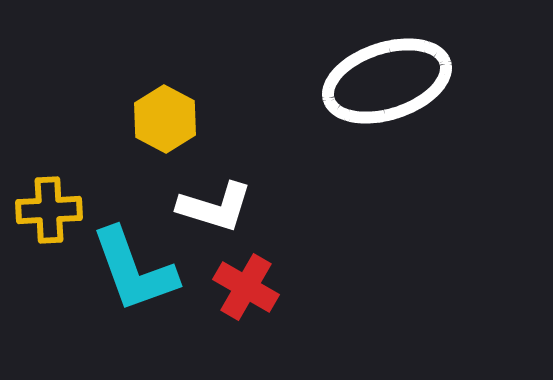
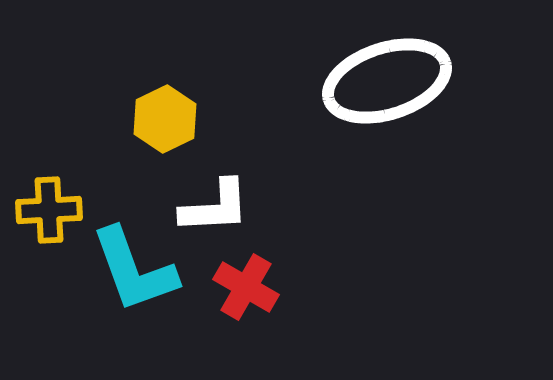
yellow hexagon: rotated 6 degrees clockwise
white L-shape: rotated 20 degrees counterclockwise
